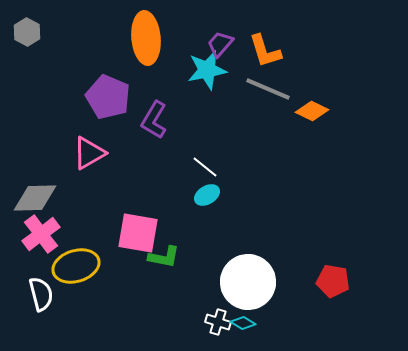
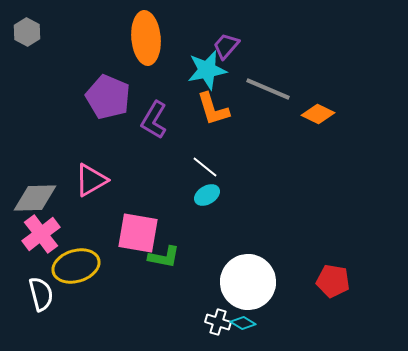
purple trapezoid: moved 6 px right, 2 px down
orange L-shape: moved 52 px left, 58 px down
orange diamond: moved 6 px right, 3 px down
pink triangle: moved 2 px right, 27 px down
